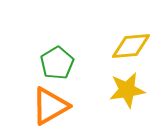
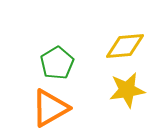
yellow diamond: moved 6 px left
orange triangle: moved 2 px down
